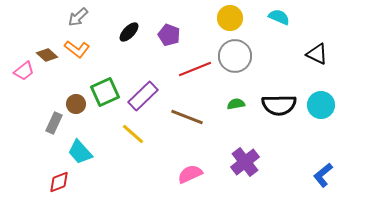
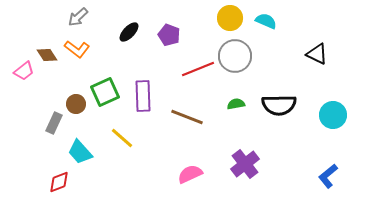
cyan semicircle: moved 13 px left, 4 px down
brown diamond: rotated 15 degrees clockwise
red line: moved 3 px right
purple rectangle: rotated 48 degrees counterclockwise
cyan circle: moved 12 px right, 10 px down
yellow line: moved 11 px left, 4 px down
purple cross: moved 2 px down
blue L-shape: moved 5 px right, 1 px down
